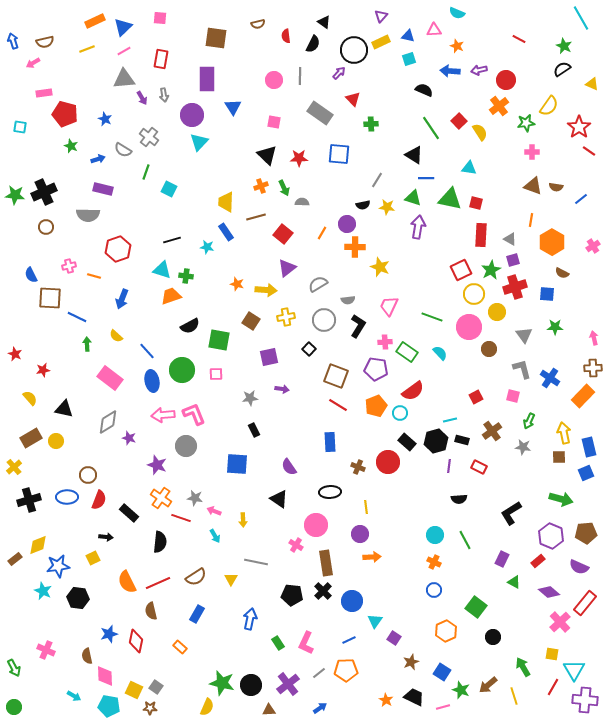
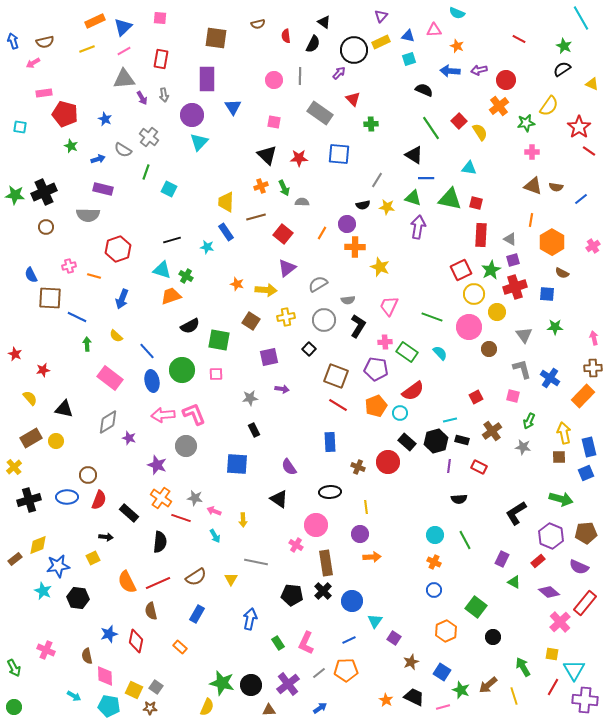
green cross at (186, 276): rotated 24 degrees clockwise
black L-shape at (511, 513): moved 5 px right
